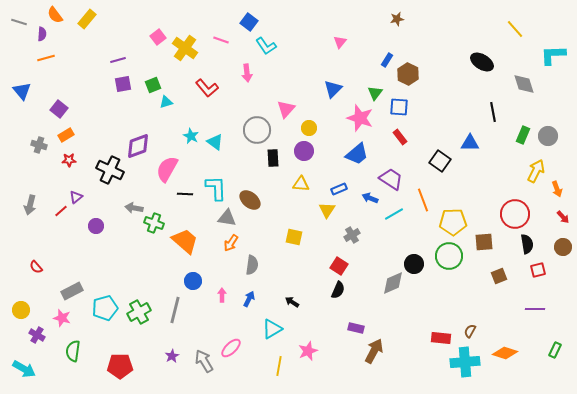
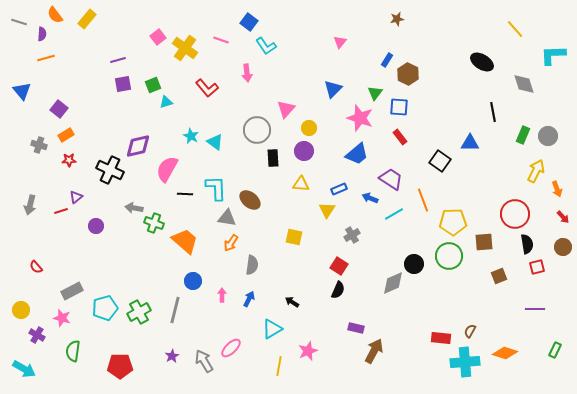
purple diamond at (138, 146): rotated 8 degrees clockwise
red line at (61, 211): rotated 24 degrees clockwise
red square at (538, 270): moved 1 px left, 3 px up
